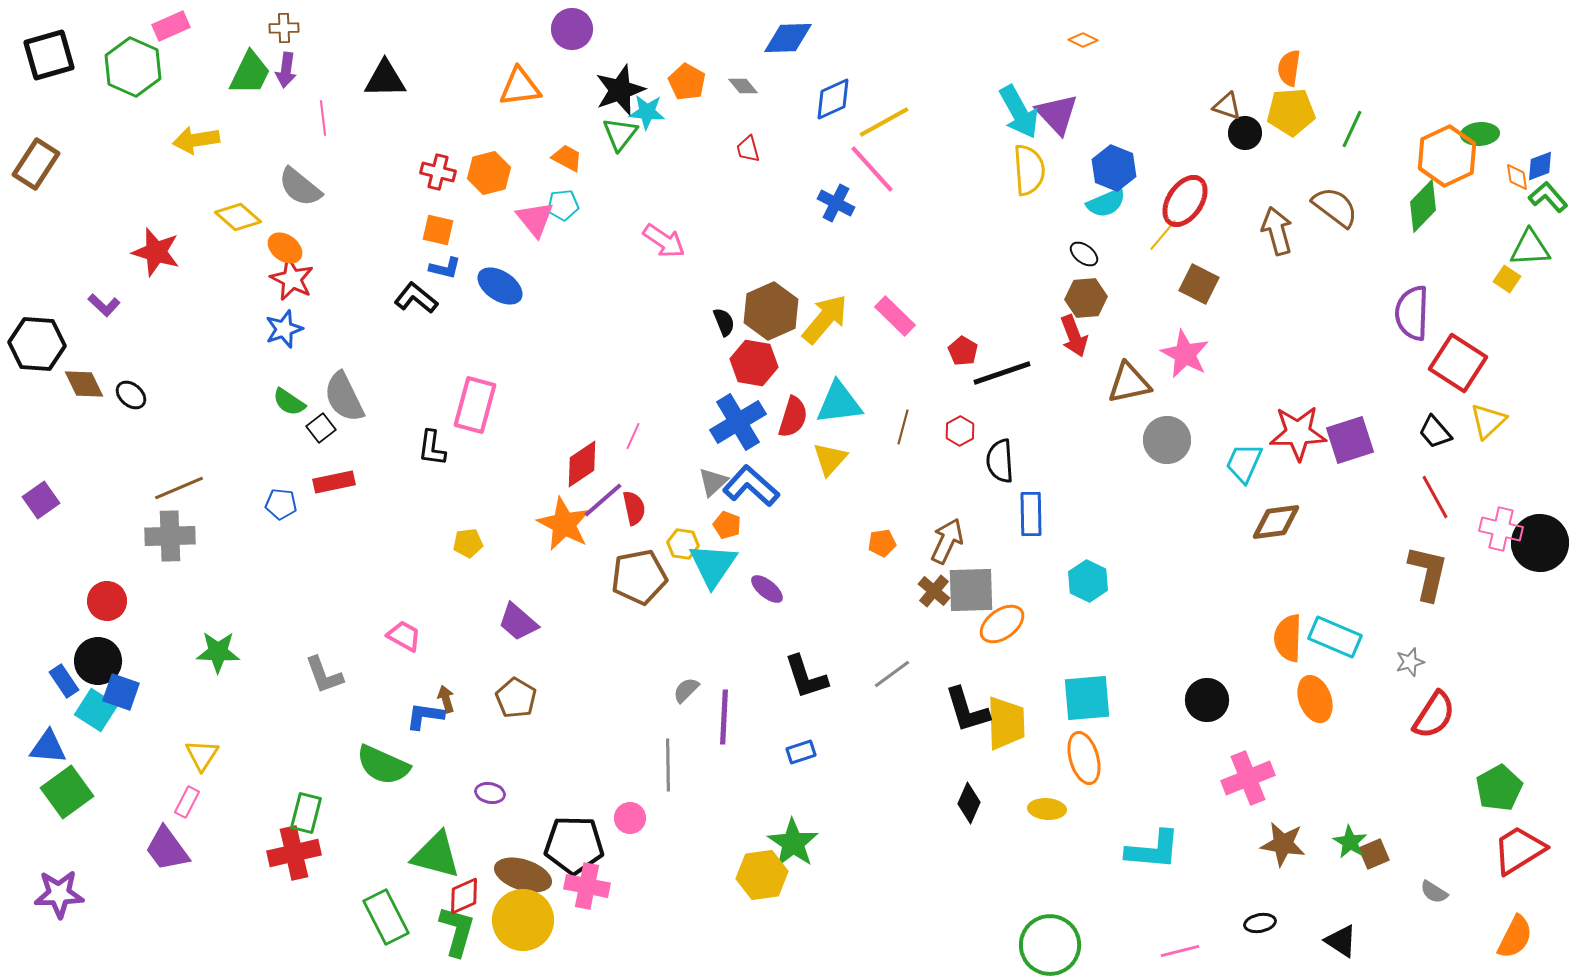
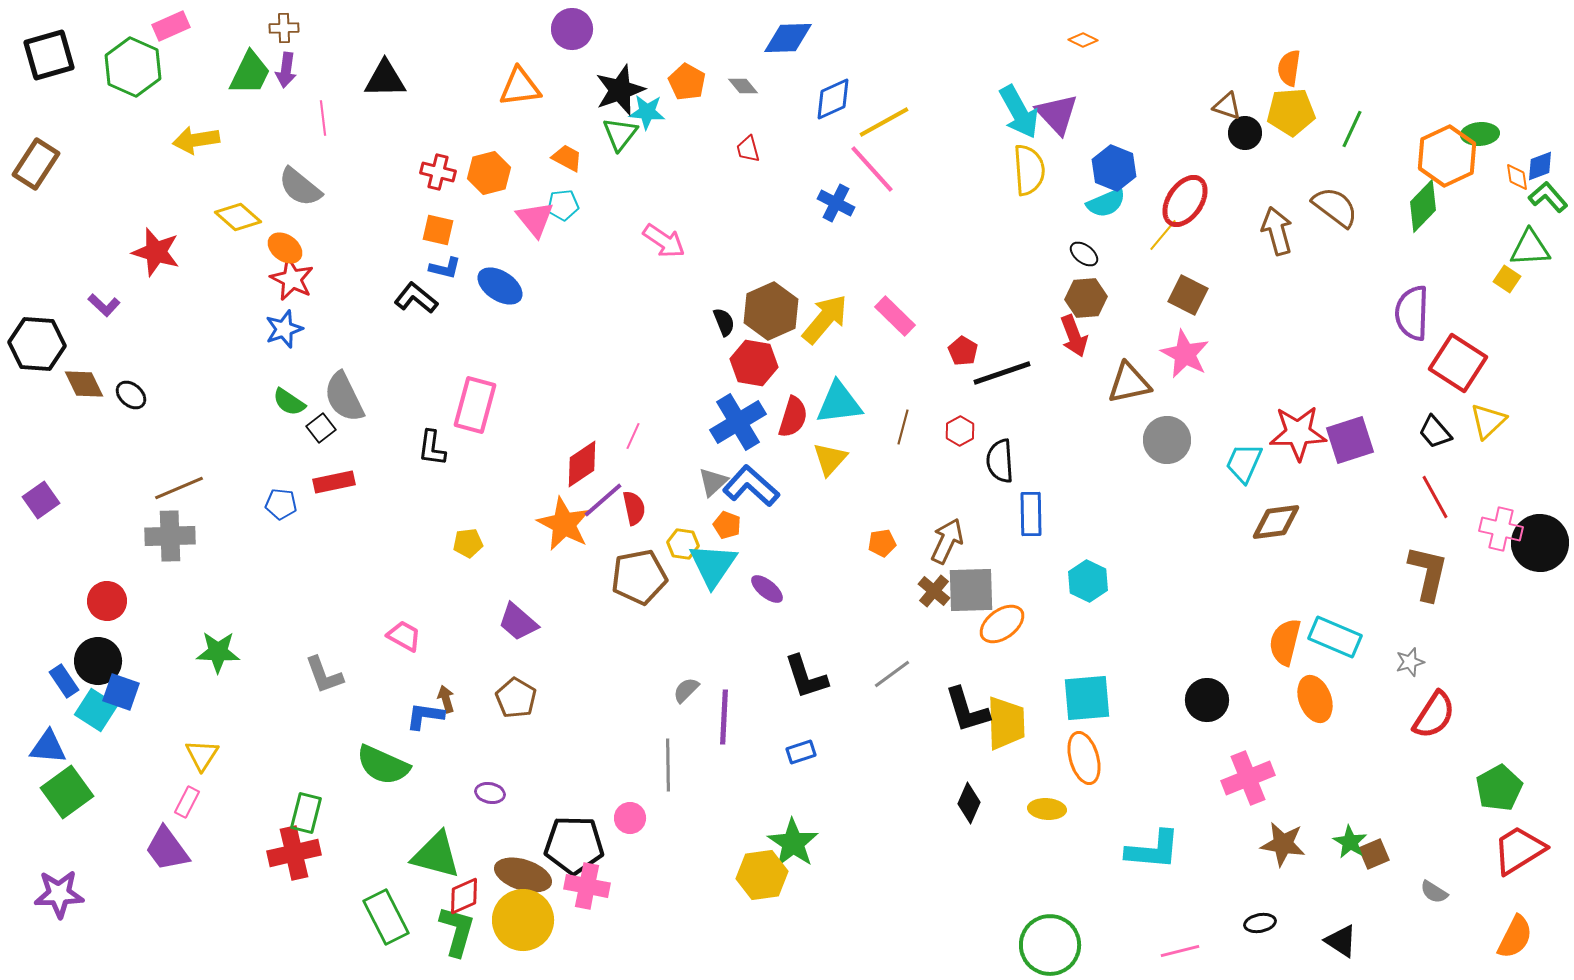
brown square at (1199, 284): moved 11 px left, 11 px down
orange semicircle at (1288, 638): moved 3 px left, 4 px down; rotated 12 degrees clockwise
